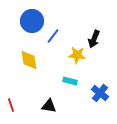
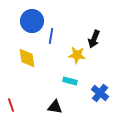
blue line: moved 2 px left; rotated 28 degrees counterclockwise
yellow diamond: moved 2 px left, 2 px up
black triangle: moved 6 px right, 1 px down
